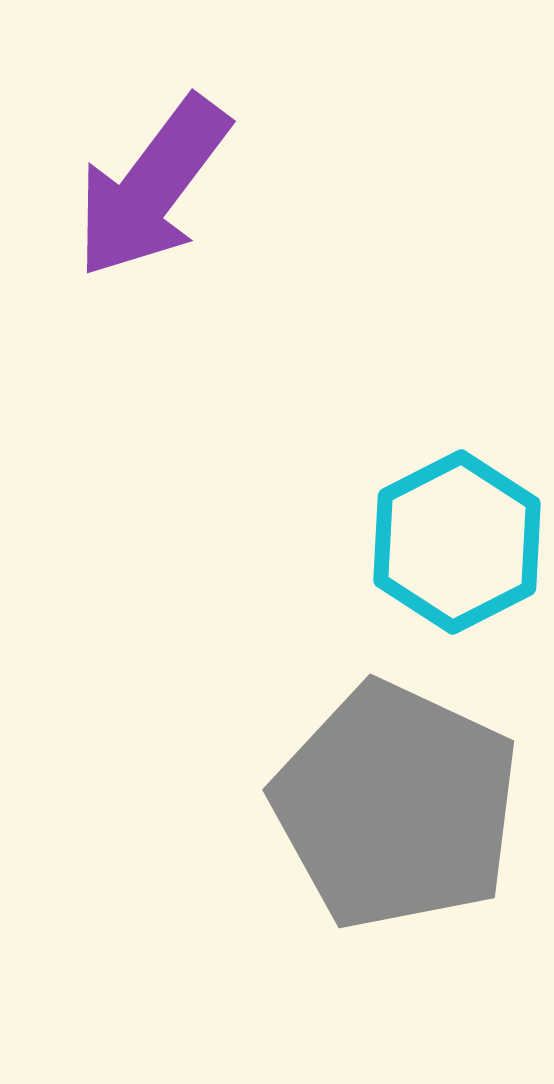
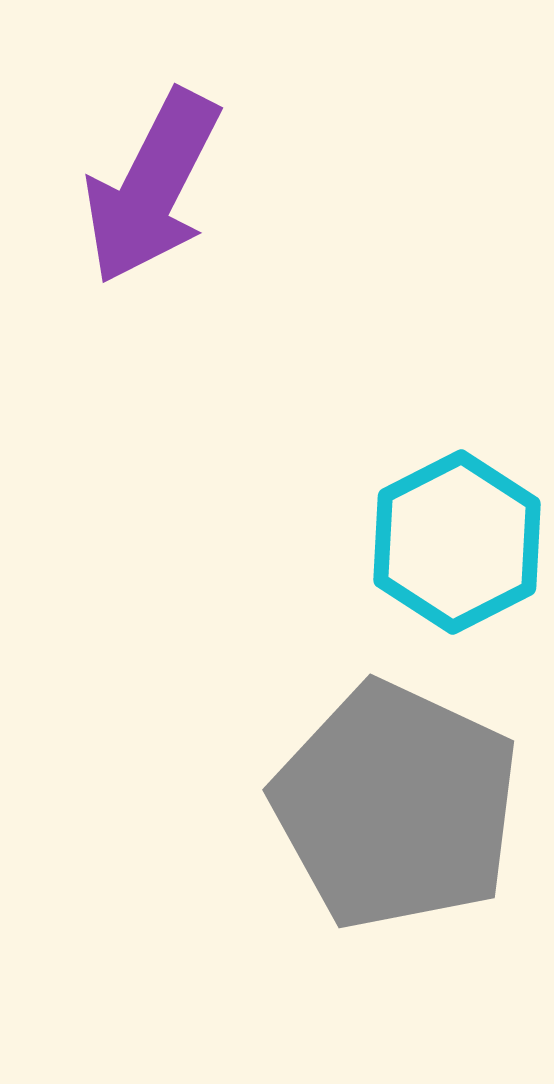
purple arrow: rotated 10 degrees counterclockwise
